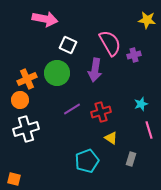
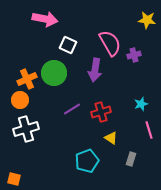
green circle: moved 3 px left
